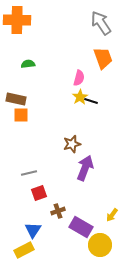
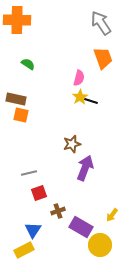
green semicircle: rotated 40 degrees clockwise
orange square: rotated 14 degrees clockwise
